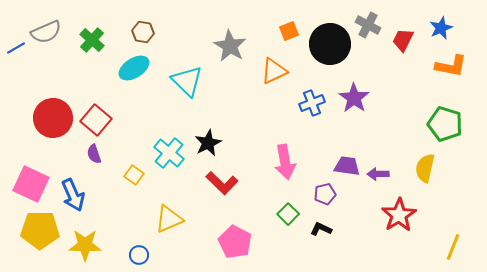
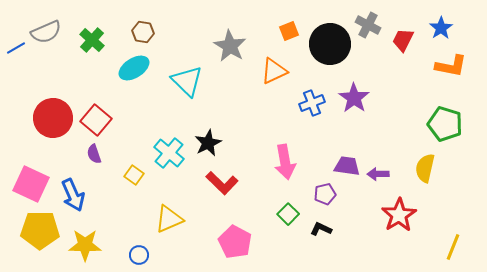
blue star: rotated 10 degrees counterclockwise
